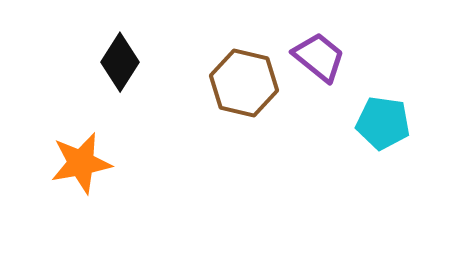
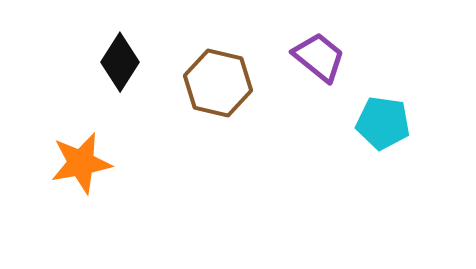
brown hexagon: moved 26 px left
